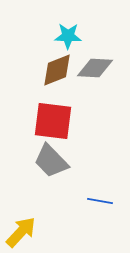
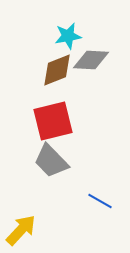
cyan star: rotated 12 degrees counterclockwise
gray diamond: moved 4 px left, 8 px up
red square: rotated 21 degrees counterclockwise
blue line: rotated 20 degrees clockwise
yellow arrow: moved 2 px up
